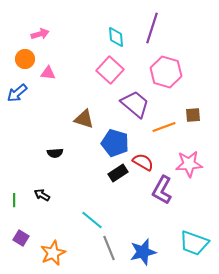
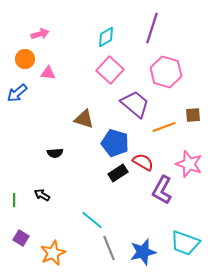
cyan diamond: moved 10 px left; rotated 65 degrees clockwise
pink star: rotated 24 degrees clockwise
cyan trapezoid: moved 9 px left
